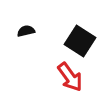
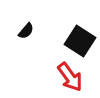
black semicircle: rotated 144 degrees clockwise
